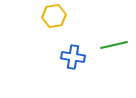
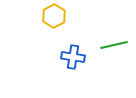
yellow hexagon: rotated 20 degrees counterclockwise
